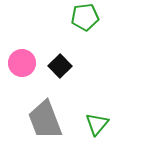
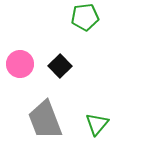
pink circle: moved 2 px left, 1 px down
